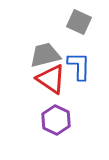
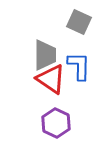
gray trapezoid: rotated 104 degrees clockwise
purple hexagon: moved 3 px down
